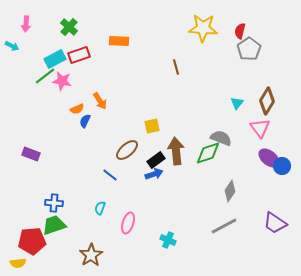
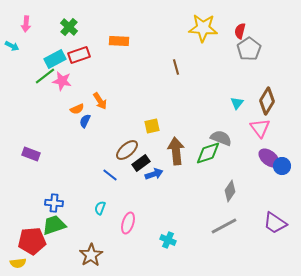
black rectangle: moved 15 px left, 3 px down
